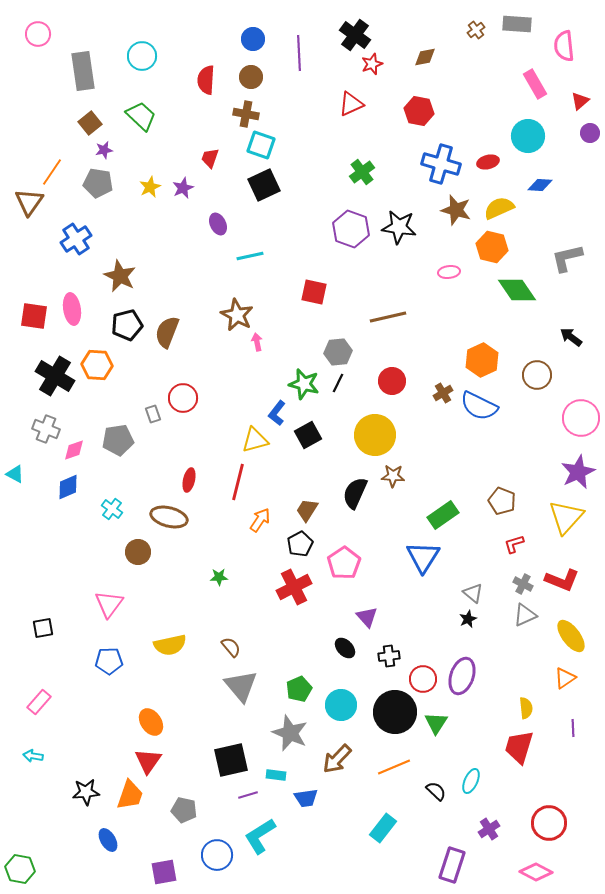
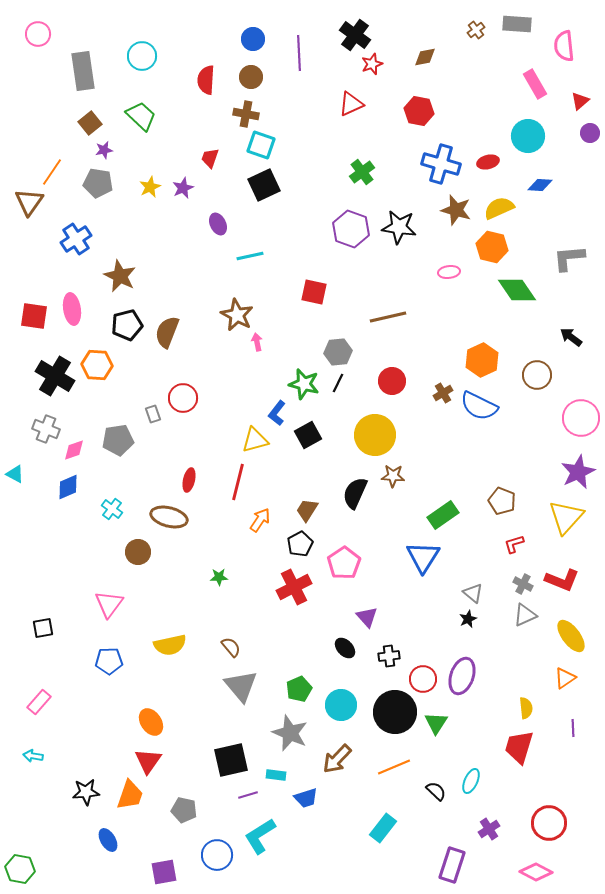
gray L-shape at (567, 258): moved 2 px right; rotated 8 degrees clockwise
blue trapezoid at (306, 798): rotated 10 degrees counterclockwise
